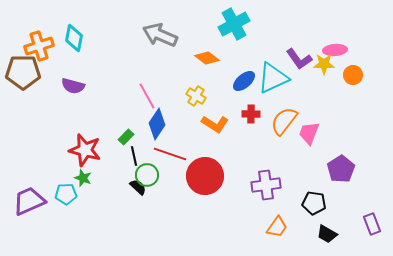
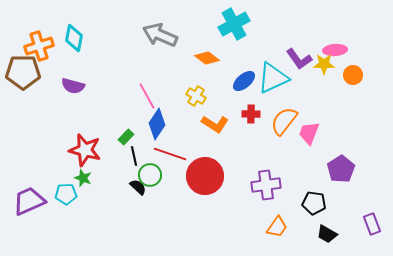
green circle: moved 3 px right
